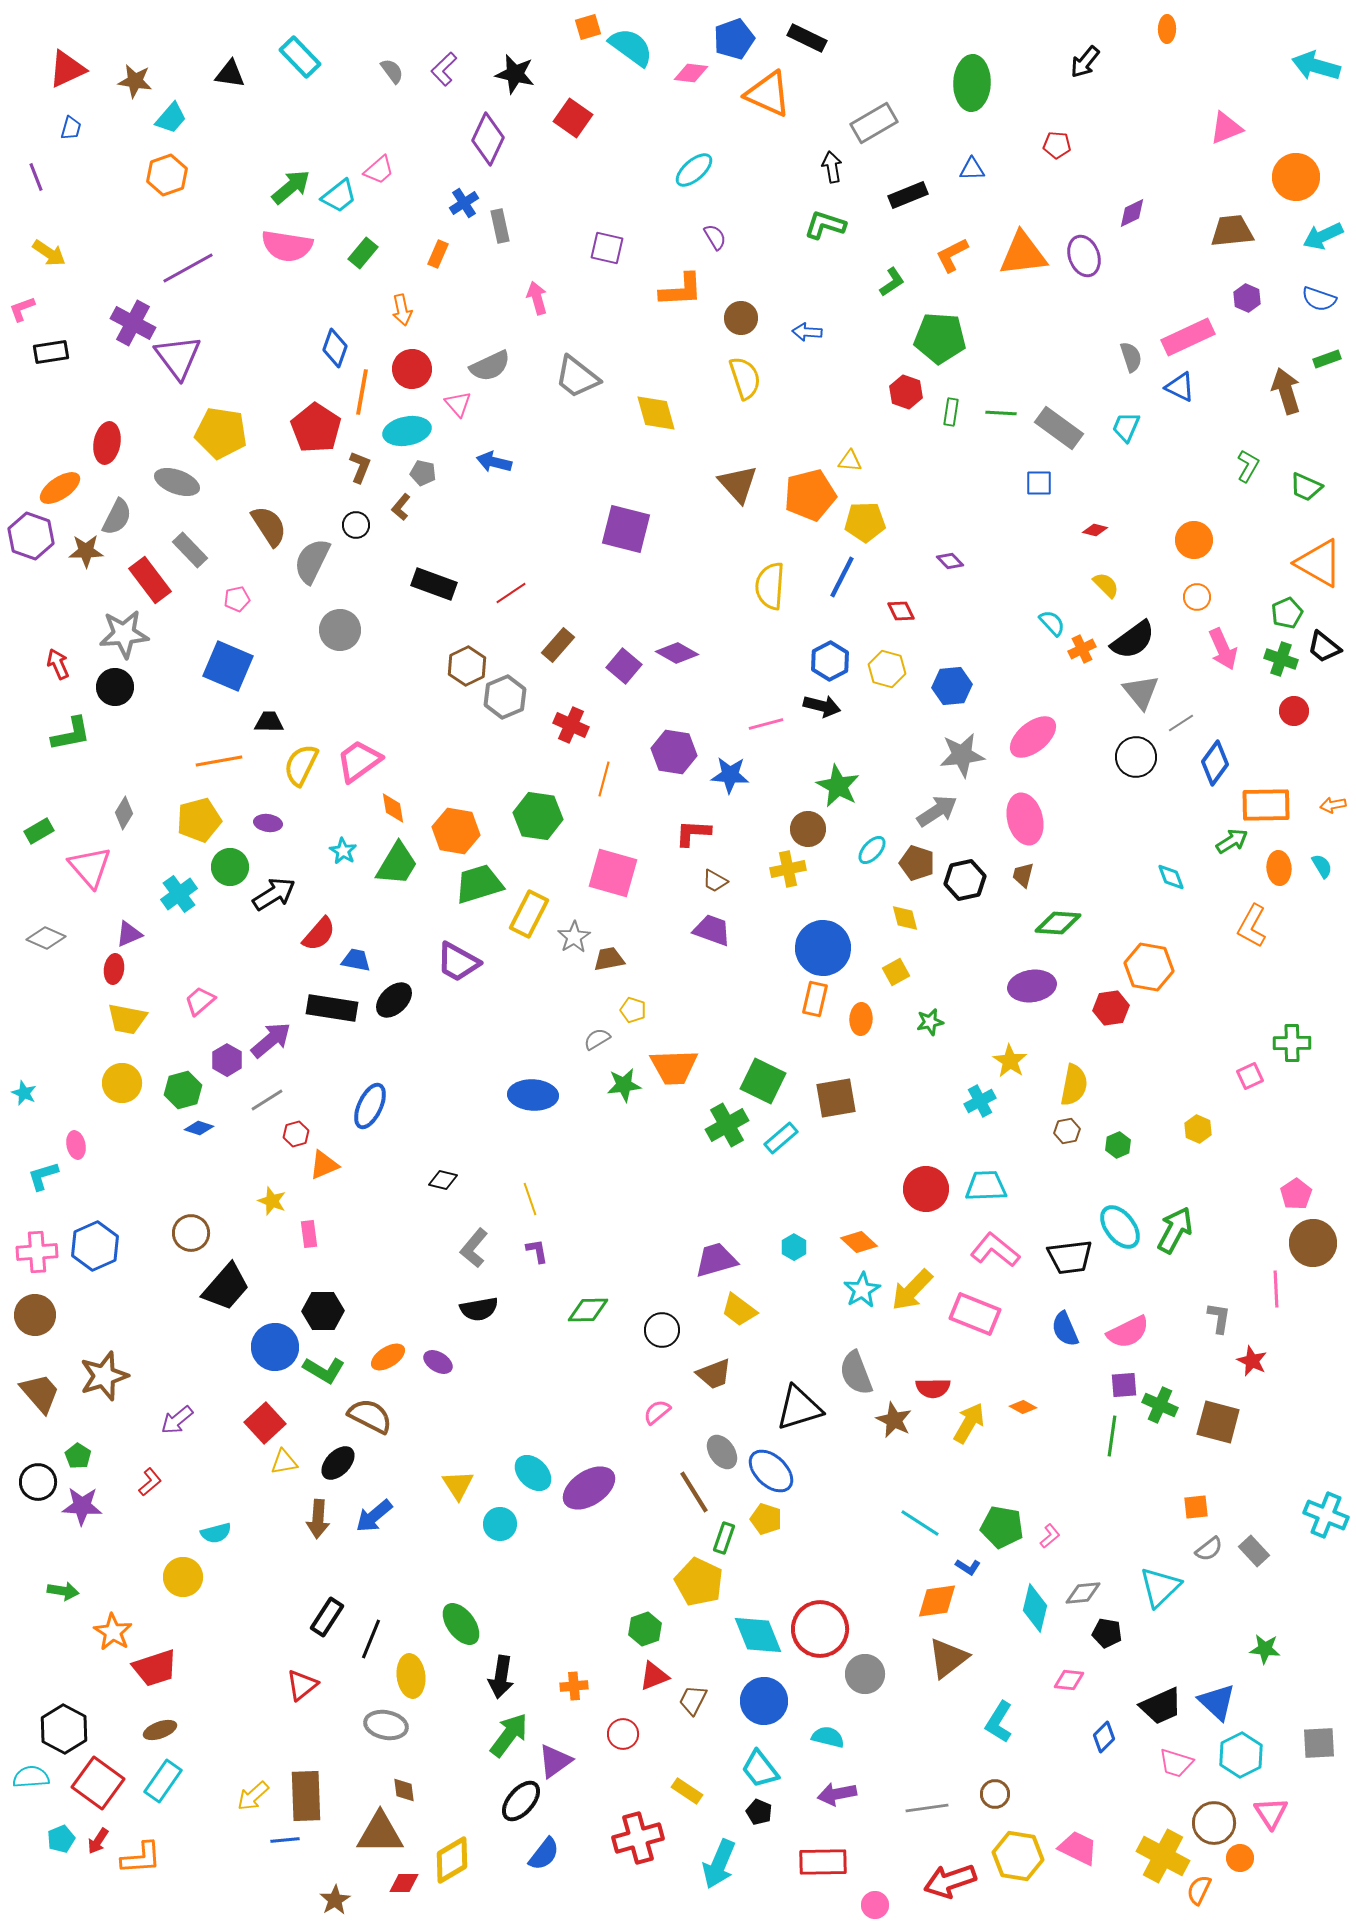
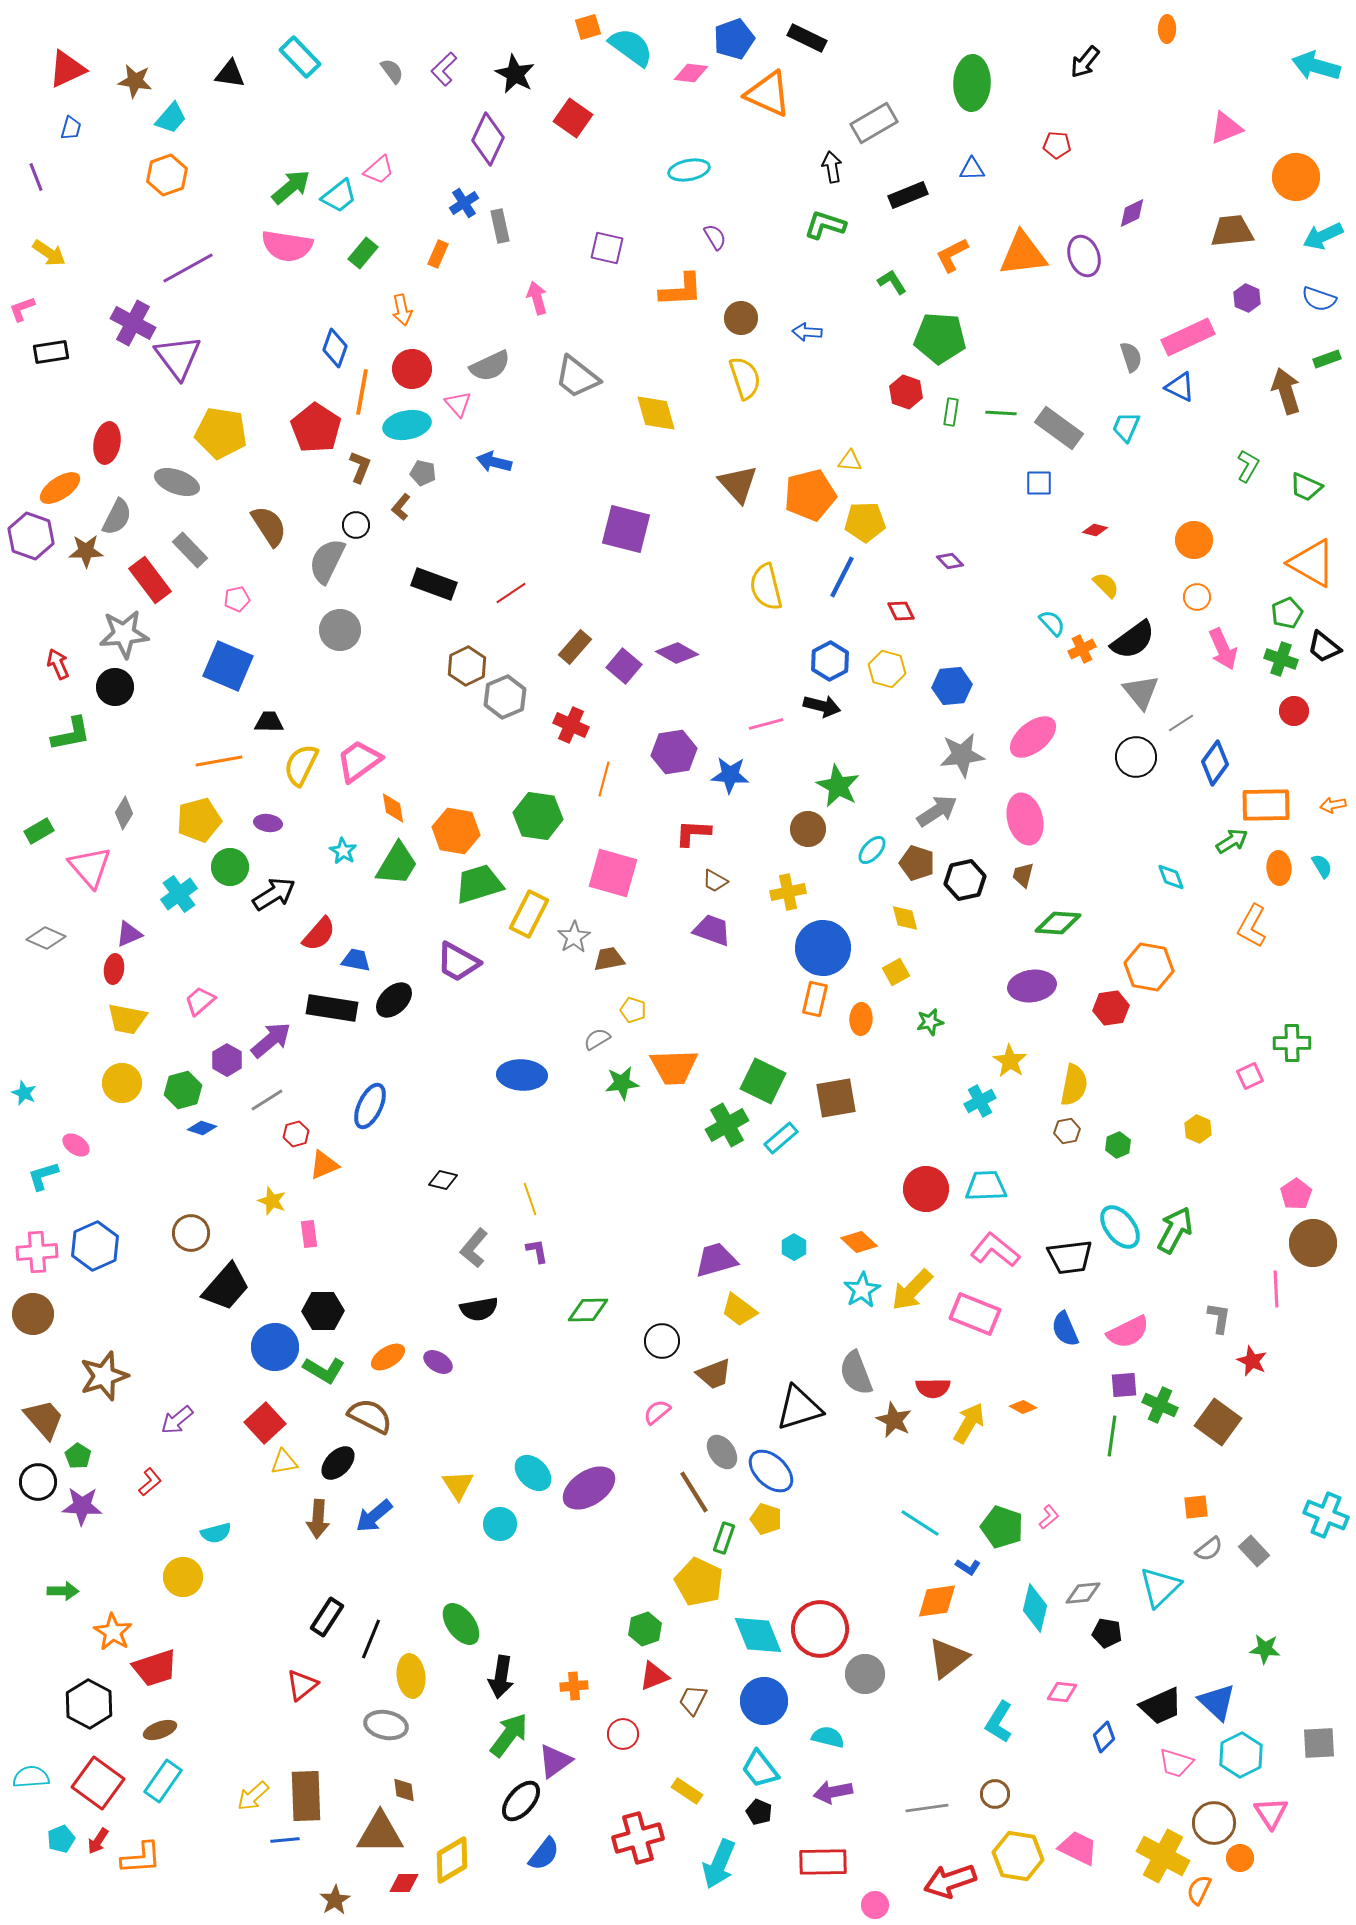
black star at (515, 74): rotated 15 degrees clockwise
cyan ellipse at (694, 170): moved 5 px left; rotated 30 degrees clockwise
green L-shape at (892, 282): rotated 88 degrees counterclockwise
cyan ellipse at (407, 431): moved 6 px up
gray semicircle at (312, 561): moved 15 px right
orange triangle at (1319, 563): moved 7 px left
yellow semicircle at (770, 586): moved 4 px left, 1 px down; rotated 18 degrees counterclockwise
brown rectangle at (558, 645): moved 17 px right, 2 px down
purple hexagon at (674, 752): rotated 18 degrees counterclockwise
yellow cross at (788, 869): moved 23 px down
green star at (624, 1085): moved 2 px left, 2 px up
blue ellipse at (533, 1095): moved 11 px left, 20 px up
blue diamond at (199, 1128): moved 3 px right
pink ellipse at (76, 1145): rotated 44 degrees counterclockwise
brown circle at (35, 1315): moved 2 px left, 1 px up
black circle at (662, 1330): moved 11 px down
brown trapezoid at (40, 1393): moved 4 px right, 26 px down
brown square at (1218, 1422): rotated 21 degrees clockwise
green pentagon at (1002, 1527): rotated 9 degrees clockwise
pink L-shape at (1050, 1536): moved 1 px left, 19 px up
green arrow at (63, 1591): rotated 8 degrees counterclockwise
pink diamond at (1069, 1680): moved 7 px left, 12 px down
black hexagon at (64, 1729): moved 25 px right, 25 px up
purple arrow at (837, 1794): moved 4 px left, 2 px up
